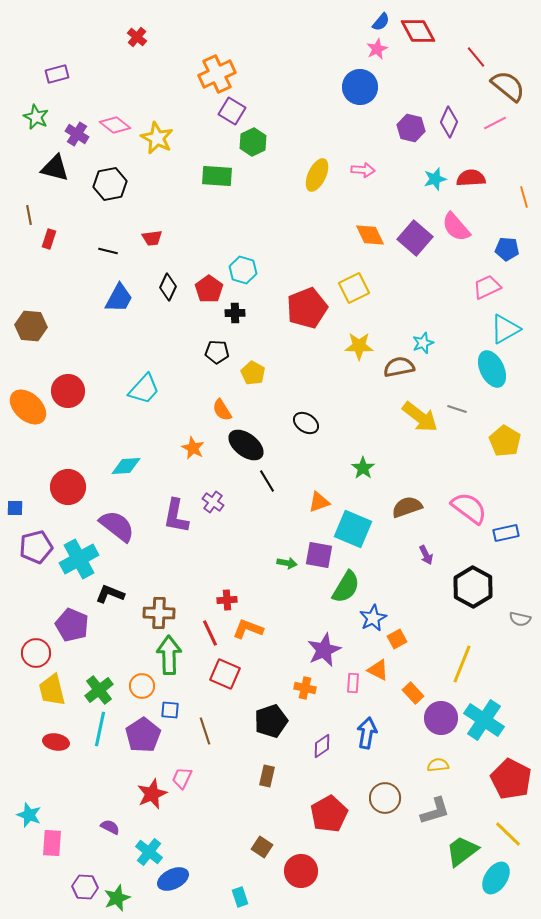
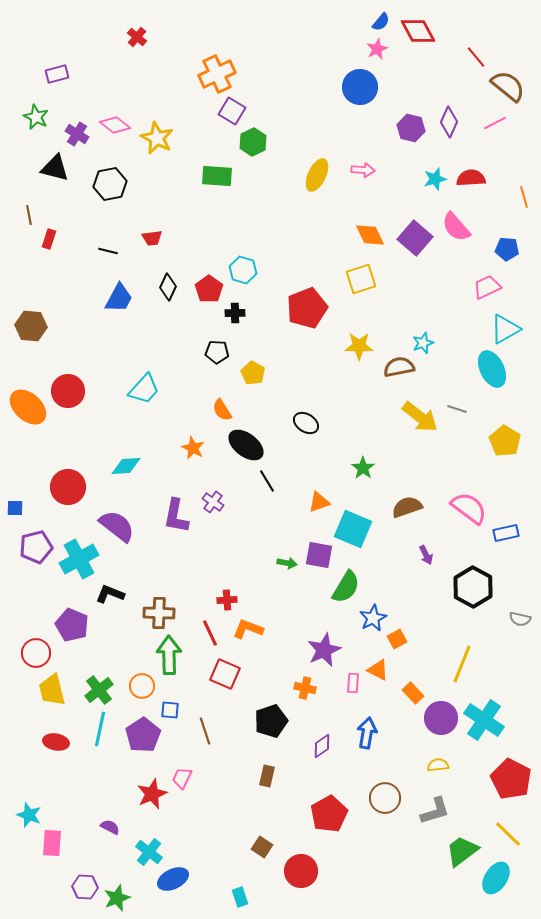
yellow square at (354, 288): moved 7 px right, 9 px up; rotated 8 degrees clockwise
